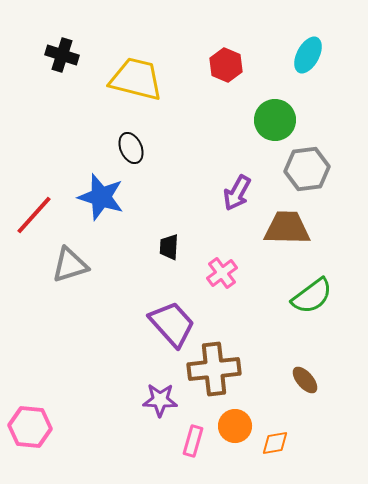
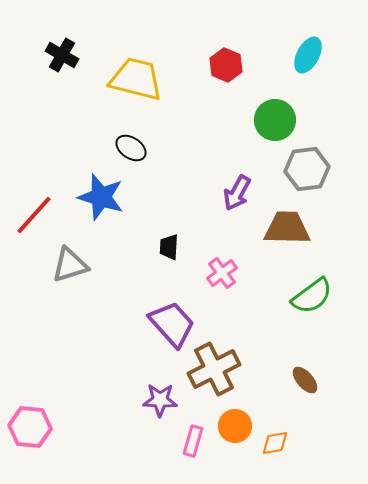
black cross: rotated 12 degrees clockwise
black ellipse: rotated 32 degrees counterclockwise
brown cross: rotated 21 degrees counterclockwise
